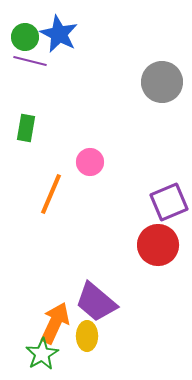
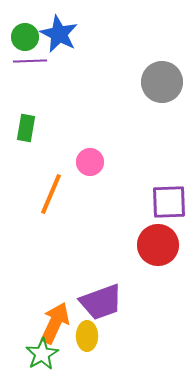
purple line: rotated 16 degrees counterclockwise
purple square: rotated 21 degrees clockwise
purple trapezoid: moved 5 px right; rotated 60 degrees counterclockwise
